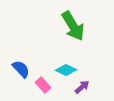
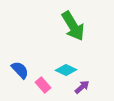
blue semicircle: moved 1 px left, 1 px down
